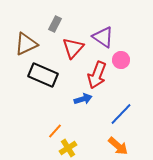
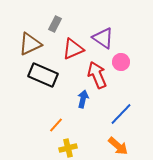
purple triangle: moved 1 px down
brown triangle: moved 4 px right
red triangle: moved 1 px down; rotated 25 degrees clockwise
pink circle: moved 2 px down
red arrow: rotated 136 degrees clockwise
blue arrow: rotated 60 degrees counterclockwise
orange line: moved 1 px right, 6 px up
yellow cross: rotated 18 degrees clockwise
